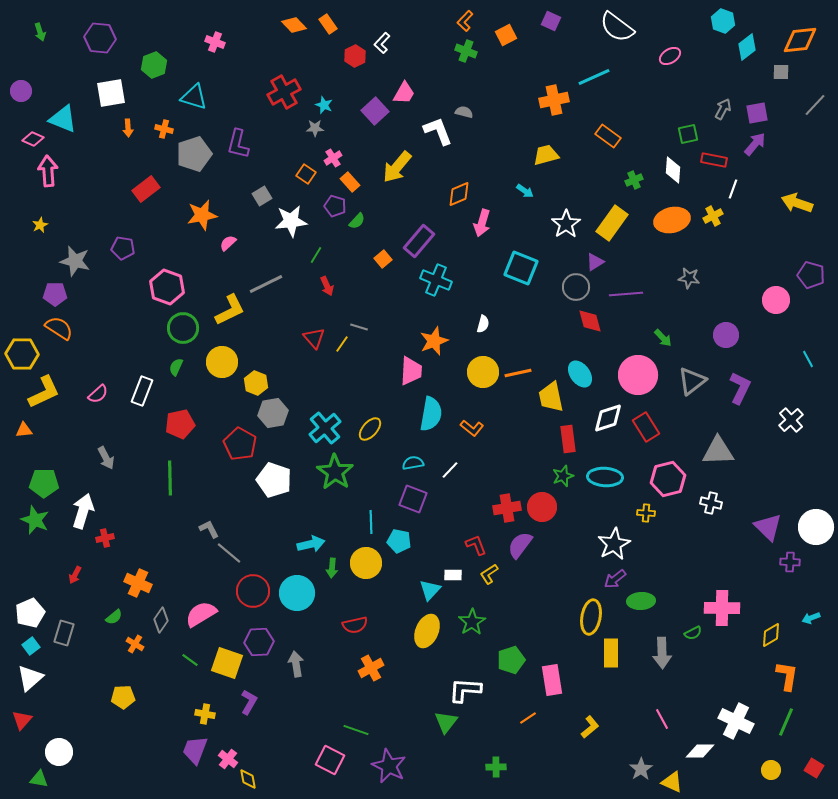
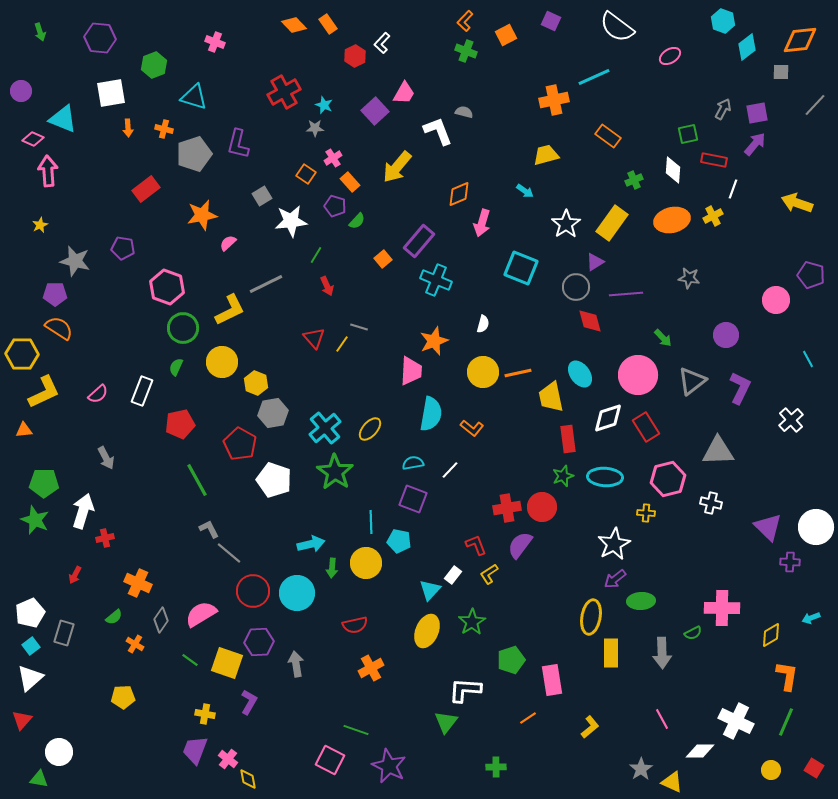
green line at (170, 478): moved 27 px right, 2 px down; rotated 28 degrees counterclockwise
white rectangle at (453, 575): rotated 54 degrees counterclockwise
